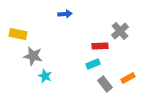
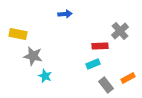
gray rectangle: moved 1 px right, 1 px down
